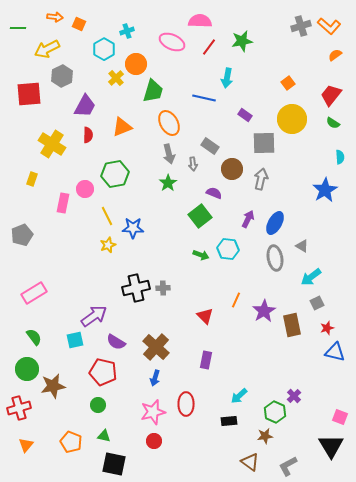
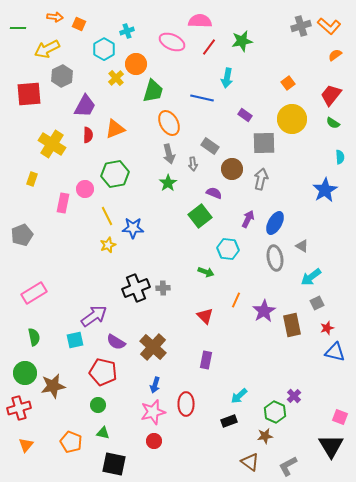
blue line at (204, 98): moved 2 px left
orange triangle at (122, 127): moved 7 px left, 2 px down
green arrow at (201, 255): moved 5 px right, 17 px down
black cross at (136, 288): rotated 8 degrees counterclockwise
green semicircle at (34, 337): rotated 24 degrees clockwise
brown cross at (156, 347): moved 3 px left
green circle at (27, 369): moved 2 px left, 4 px down
blue arrow at (155, 378): moved 7 px down
black rectangle at (229, 421): rotated 14 degrees counterclockwise
green triangle at (104, 436): moved 1 px left, 3 px up
